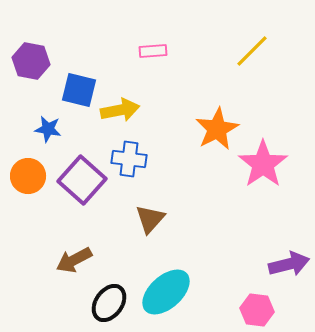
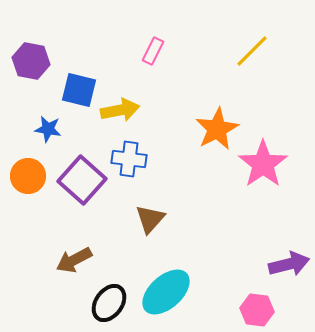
pink rectangle: rotated 60 degrees counterclockwise
